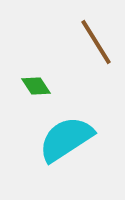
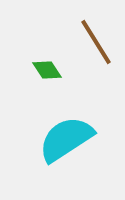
green diamond: moved 11 px right, 16 px up
